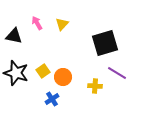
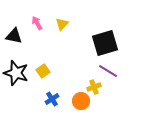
purple line: moved 9 px left, 2 px up
orange circle: moved 18 px right, 24 px down
yellow cross: moved 1 px left, 1 px down; rotated 24 degrees counterclockwise
